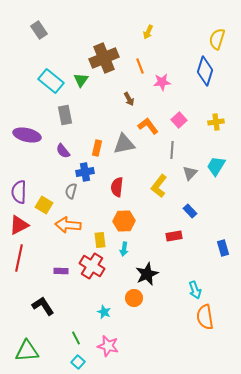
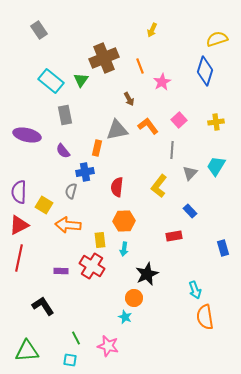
yellow arrow at (148, 32): moved 4 px right, 2 px up
yellow semicircle at (217, 39): rotated 55 degrees clockwise
pink star at (162, 82): rotated 24 degrees counterclockwise
gray triangle at (124, 144): moved 7 px left, 14 px up
cyan star at (104, 312): moved 21 px right, 5 px down
cyan square at (78, 362): moved 8 px left, 2 px up; rotated 32 degrees counterclockwise
